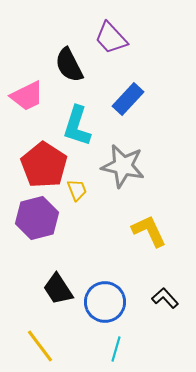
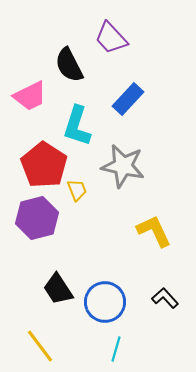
pink trapezoid: moved 3 px right
yellow L-shape: moved 5 px right
